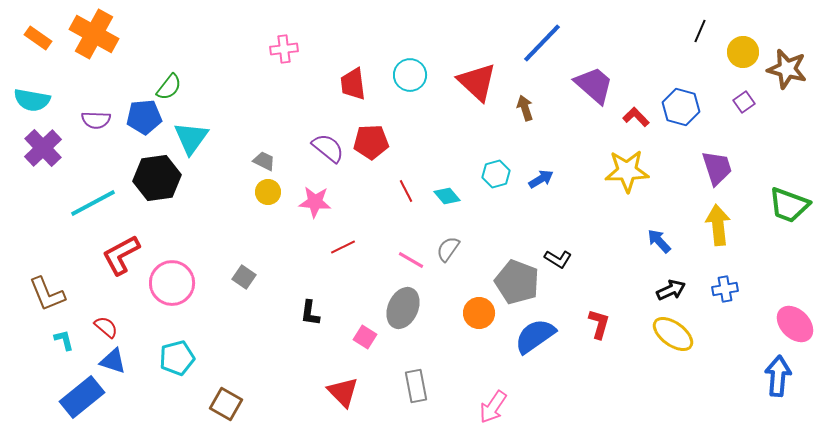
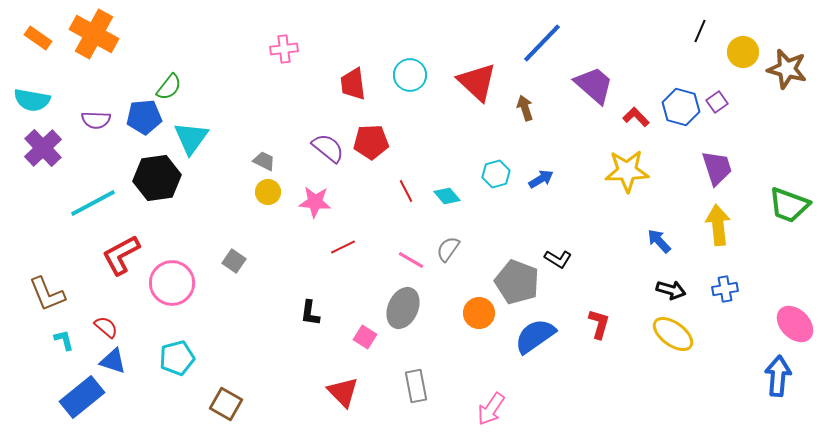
purple square at (744, 102): moved 27 px left
gray square at (244, 277): moved 10 px left, 16 px up
black arrow at (671, 290): rotated 40 degrees clockwise
pink arrow at (493, 407): moved 2 px left, 2 px down
